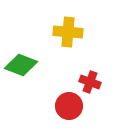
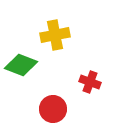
yellow cross: moved 13 px left, 3 px down; rotated 16 degrees counterclockwise
red circle: moved 16 px left, 3 px down
